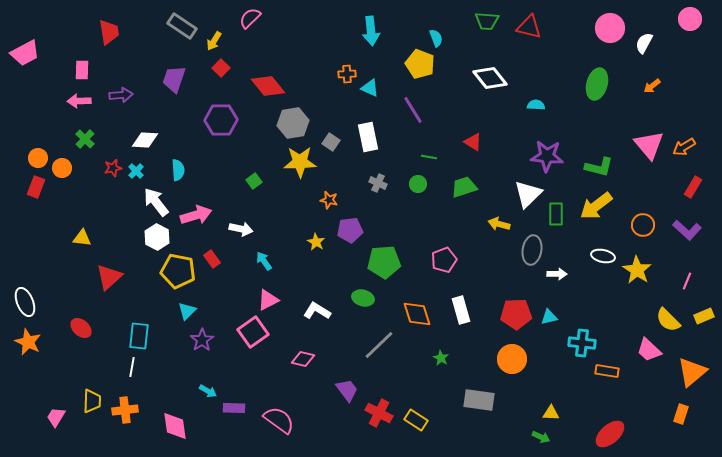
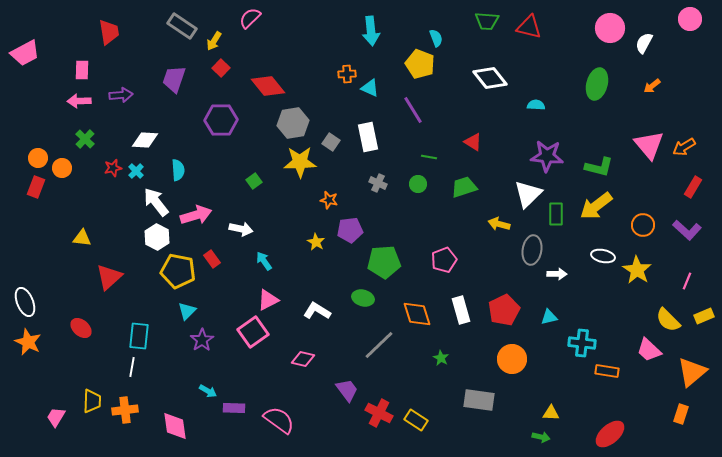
red pentagon at (516, 314): moved 12 px left, 4 px up; rotated 24 degrees counterclockwise
green arrow at (541, 437): rotated 12 degrees counterclockwise
